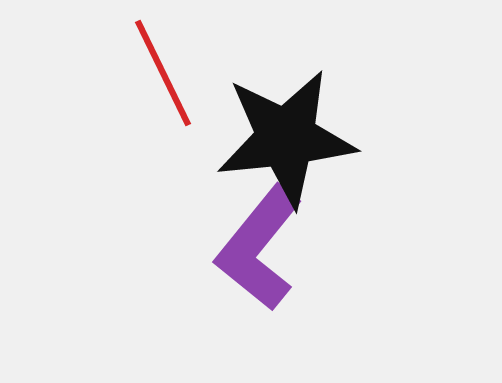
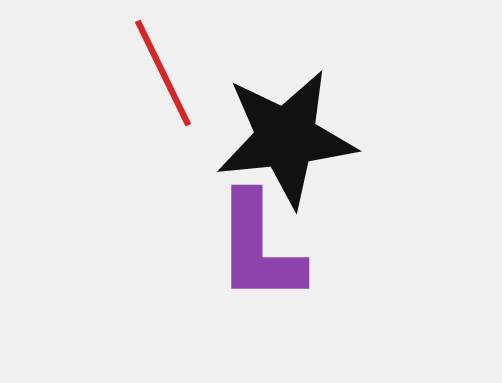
purple L-shape: rotated 39 degrees counterclockwise
